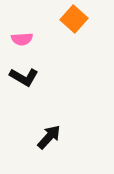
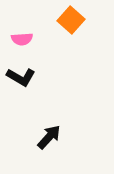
orange square: moved 3 px left, 1 px down
black L-shape: moved 3 px left
